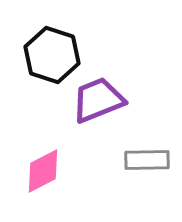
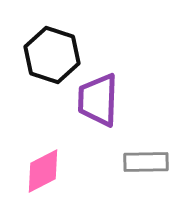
purple trapezoid: rotated 66 degrees counterclockwise
gray rectangle: moved 1 px left, 2 px down
